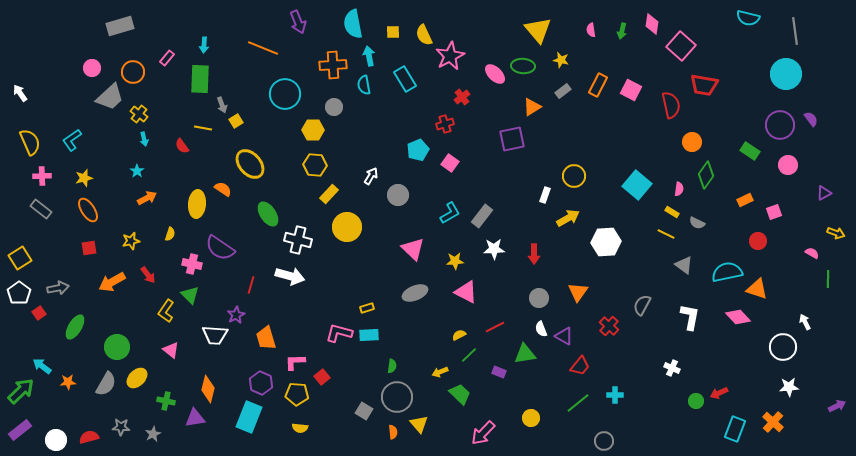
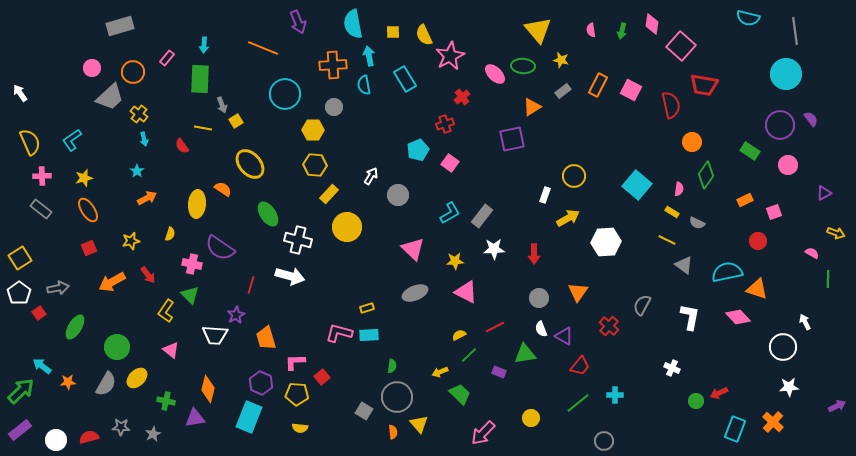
yellow line at (666, 234): moved 1 px right, 6 px down
red square at (89, 248): rotated 14 degrees counterclockwise
